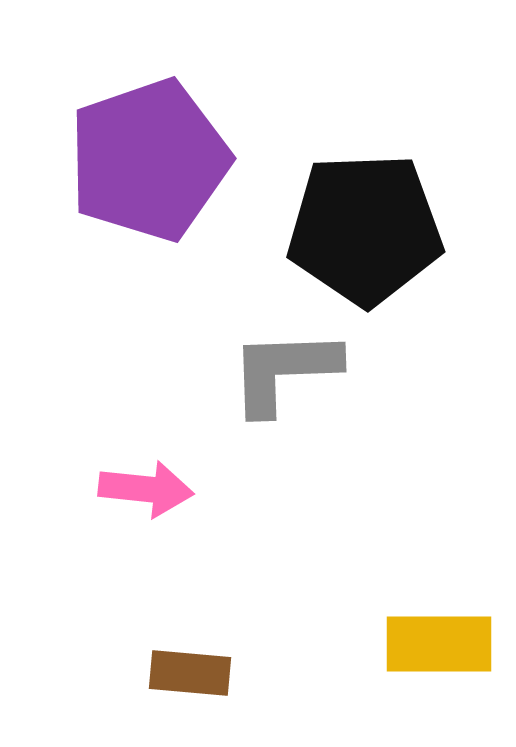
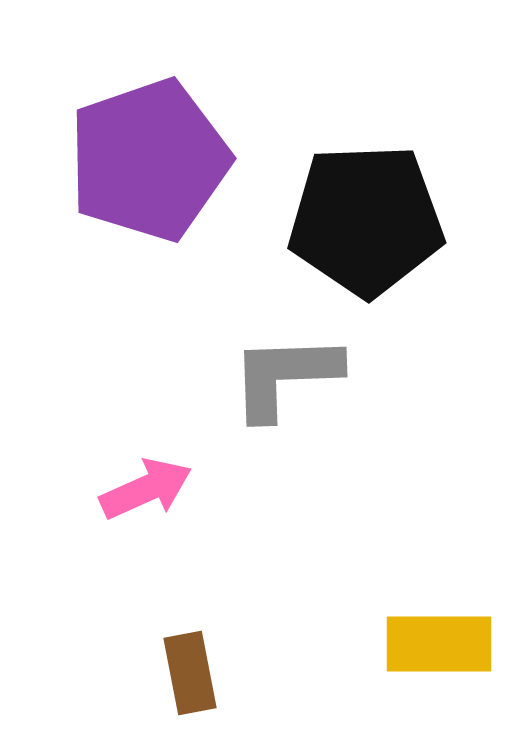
black pentagon: moved 1 px right, 9 px up
gray L-shape: moved 1 px right, 5 px down
pink arrow: rotated 30 degrees counterclockwise
brown rectangle: rotated 74 degrees clockwise
